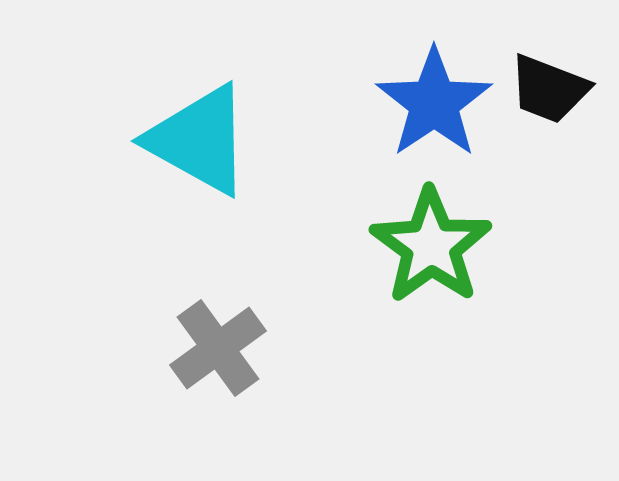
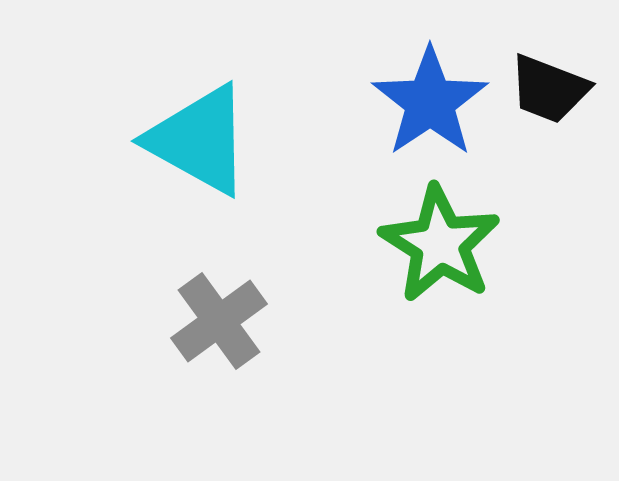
blue star: moved 4 px left, 1 px up
green star: moved 9 px right, 2 px up; rotated 4 degrees counterclockwise
gray cross: moved 1 px right, 27 px up
